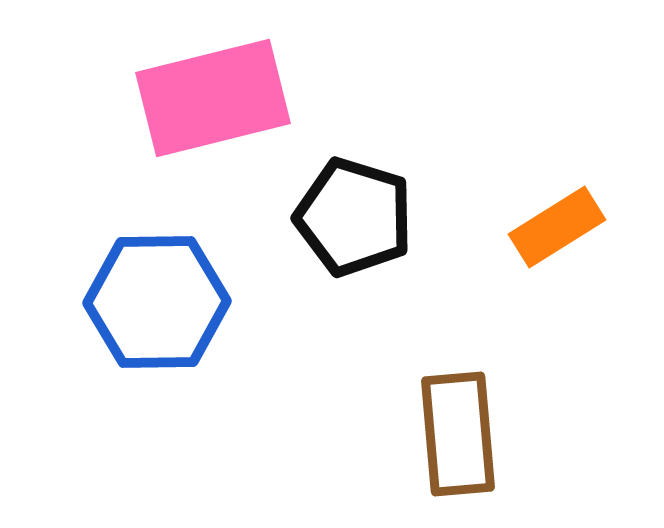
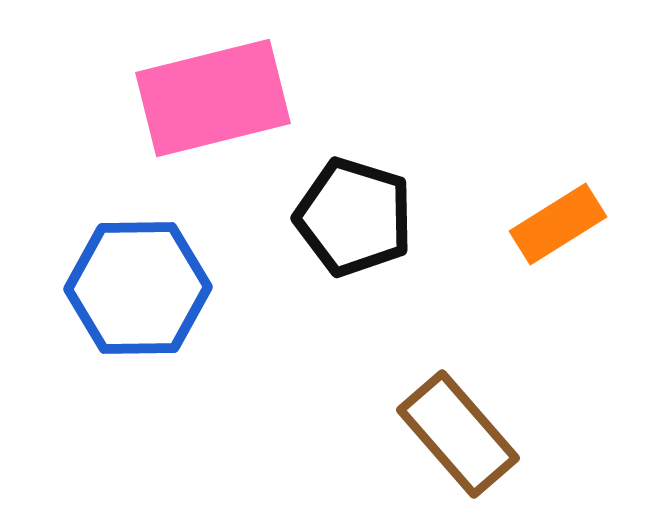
orange rectangle: moved 1 px right, 3 px up
blue hexagon: moved 19 px left, 14 px up
brown rectangle: rotated 36 degrees counterclockwise
